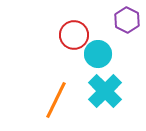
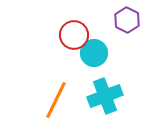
cyan circle: moved 4 px left, 1 px up
cyan cross: moved 5 px down; rotated 24 degrees clockwise
